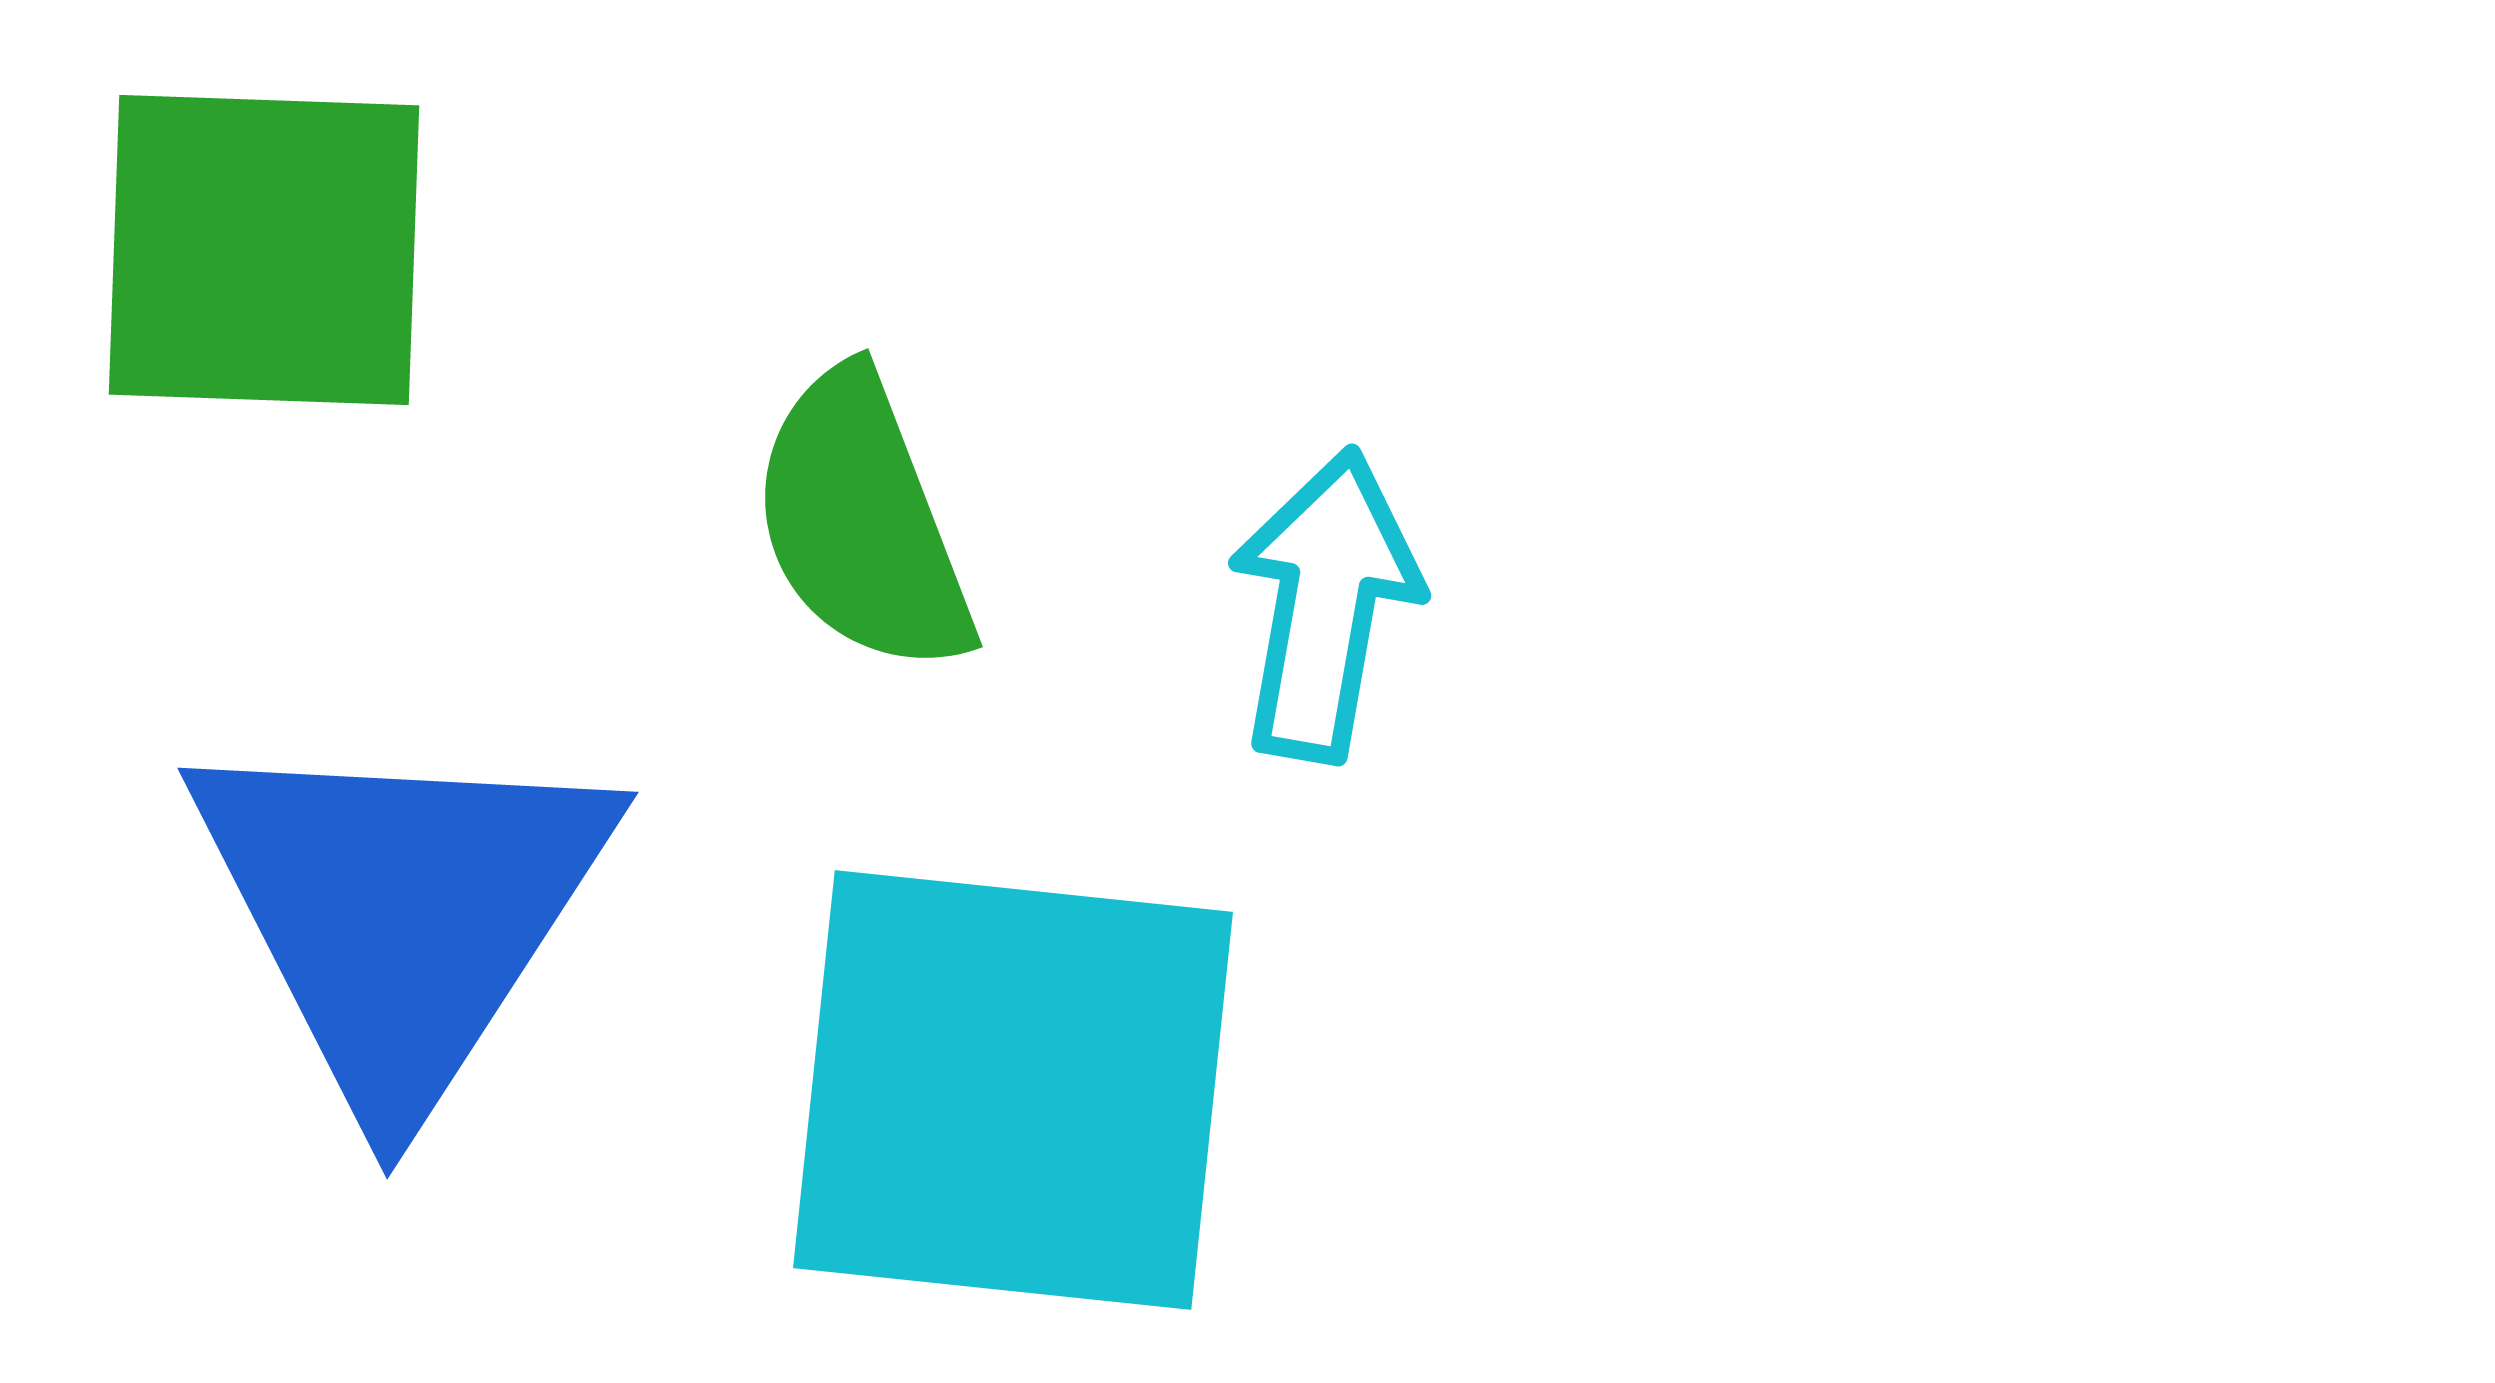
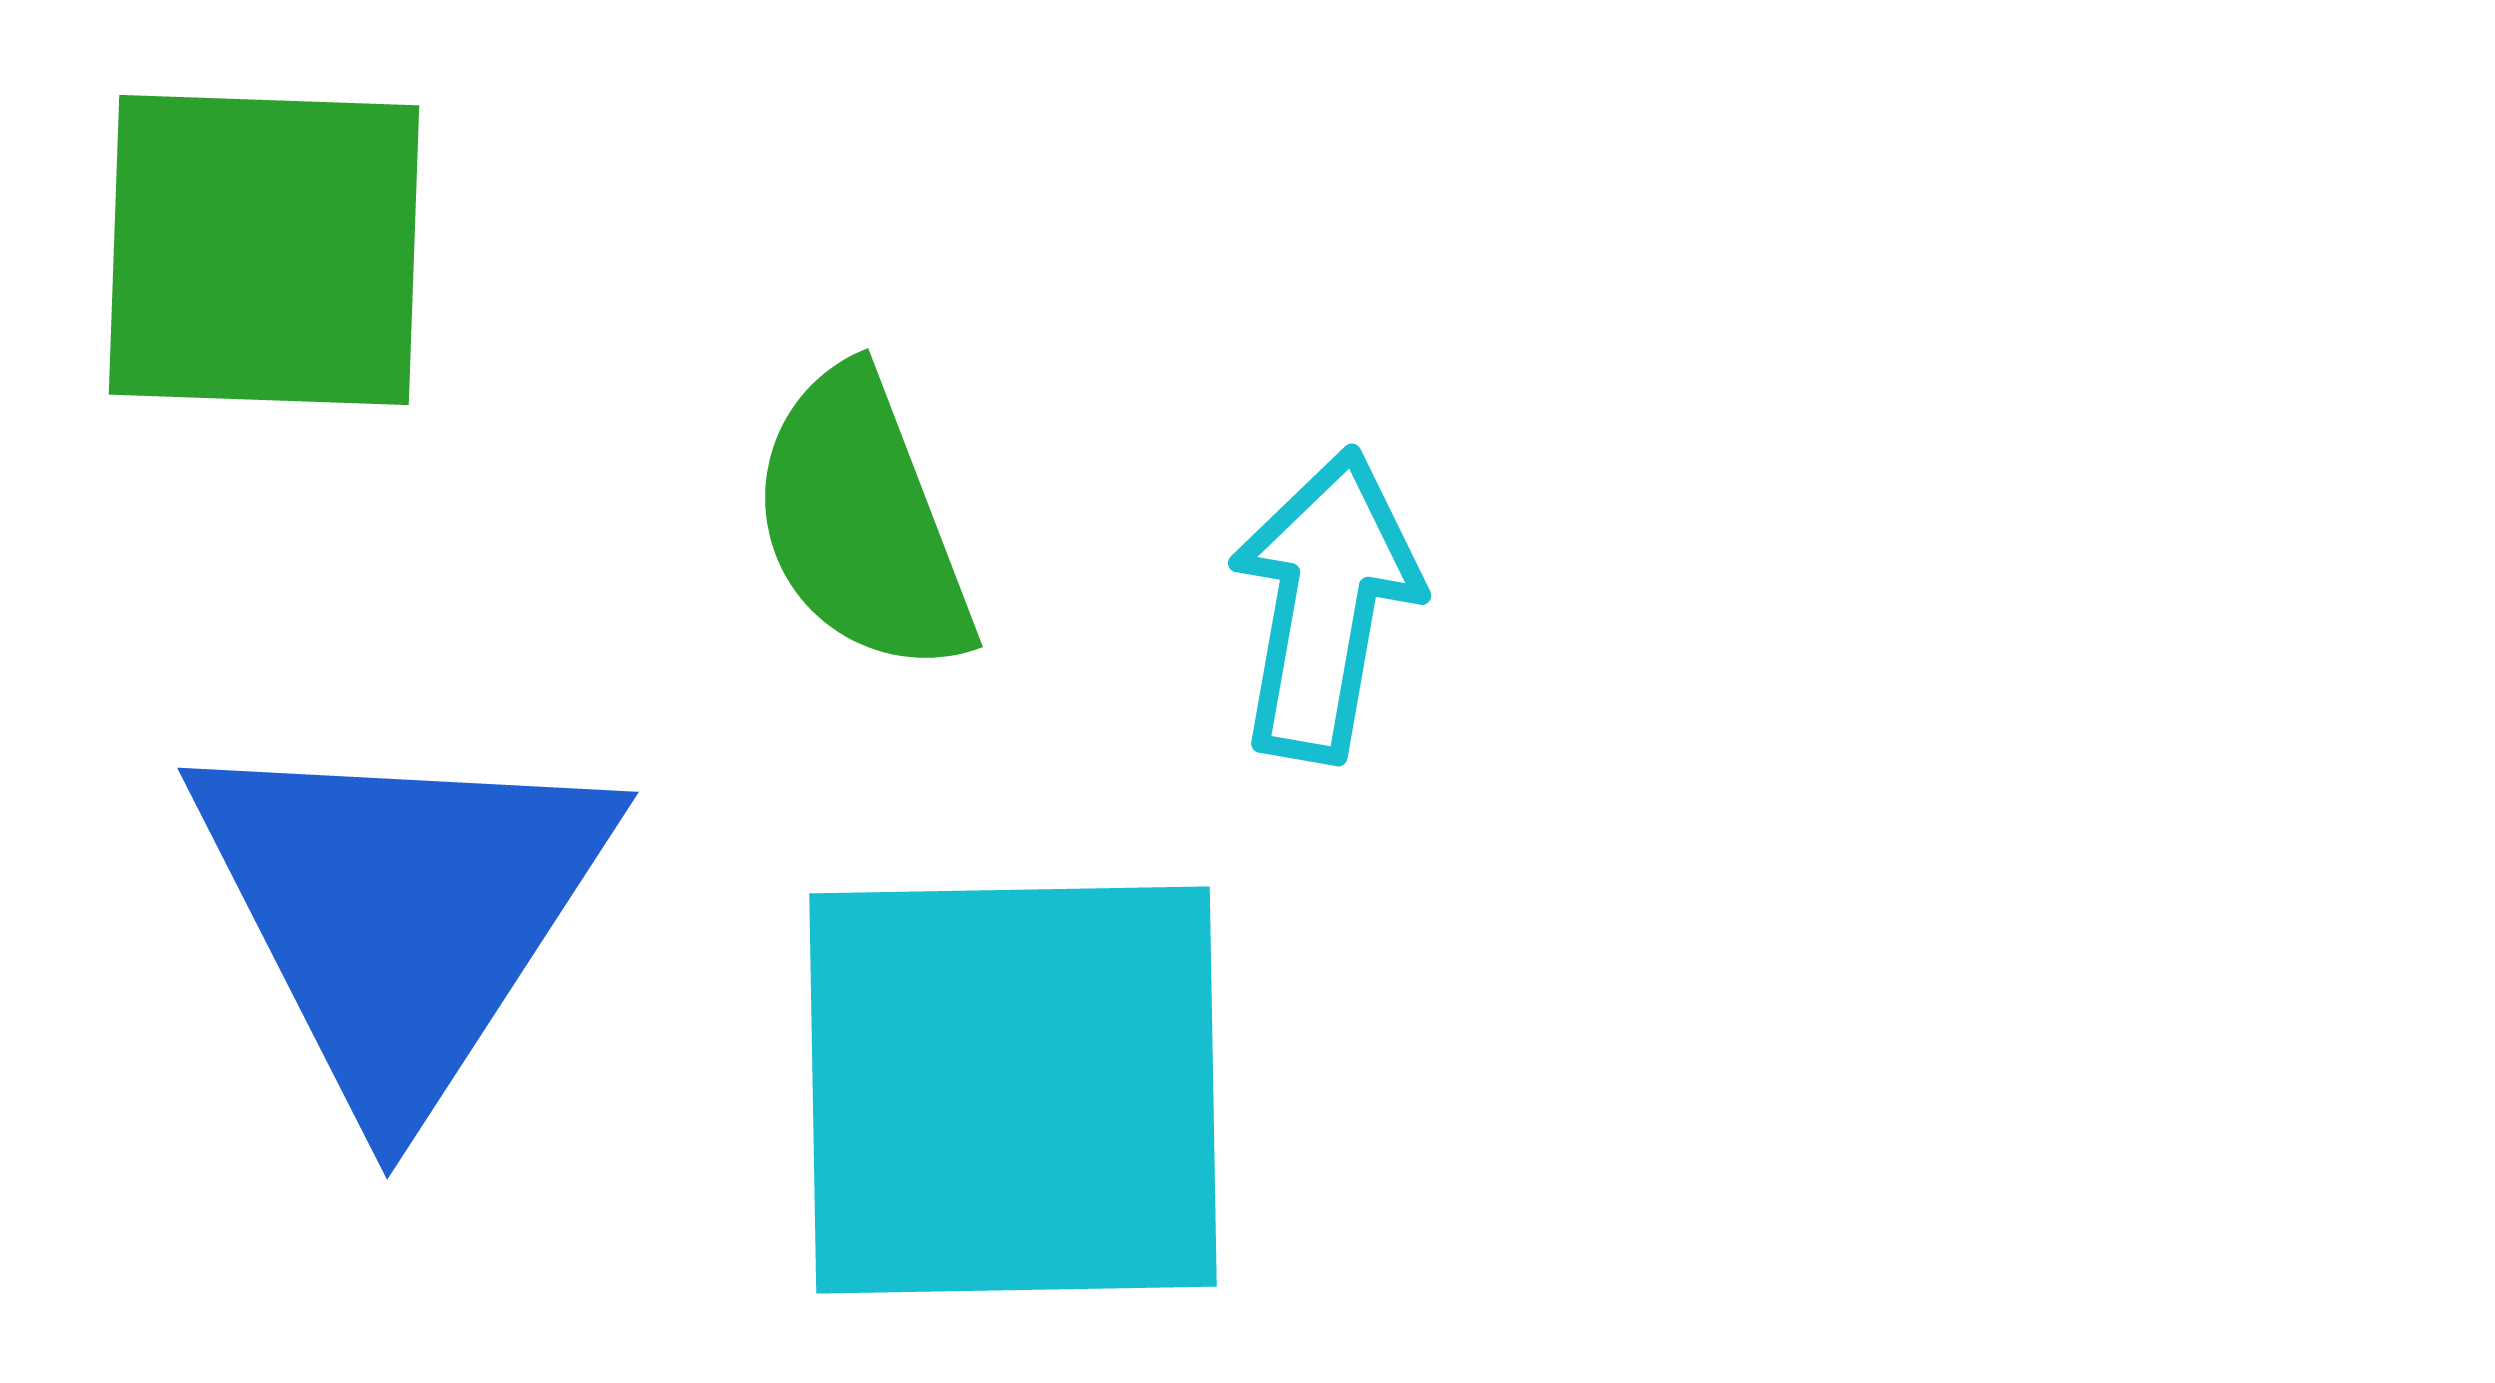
cyan square: rotated 7 degrees counterclockwise
